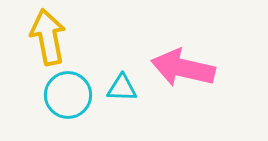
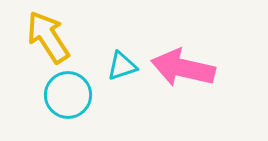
yellow arrow: rotated 22 degrees counterclockwise
cyan triangle: moved 22 px up; rotated 20 degrees counterclockwise
